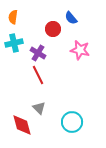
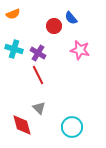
orange semicircle: moved 3 px up; rotated 120 degrees counterclockwise
red circle: moved 1 px right, 3 px up
cyan cross: moved 6 px down; rotated 30 degrees clockwise
cyan circle: moved 5 px down
